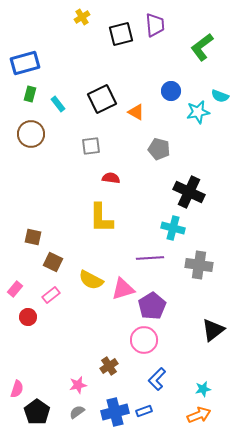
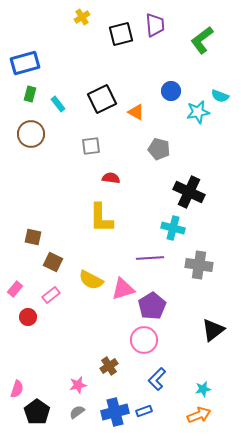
green L-shape at (202, 47): moved 7 px up
